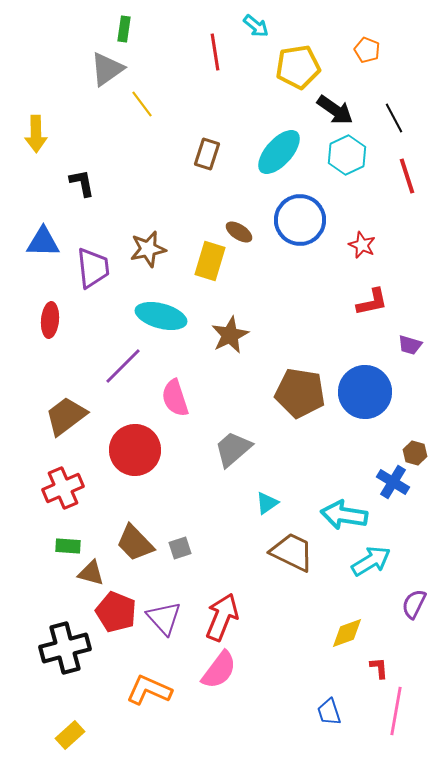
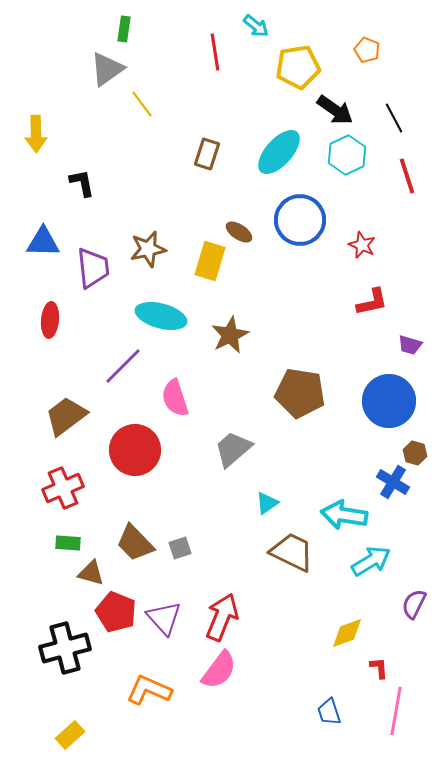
blue circle at (365, 392): moved 24 px right, 9 px down
green rectangle at (68, 546): moved 3 px up
